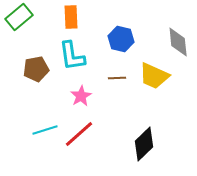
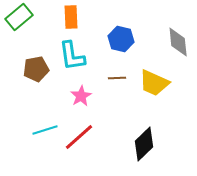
yellow trapezoid: moved 7 px down
red line: moved 3 px down
